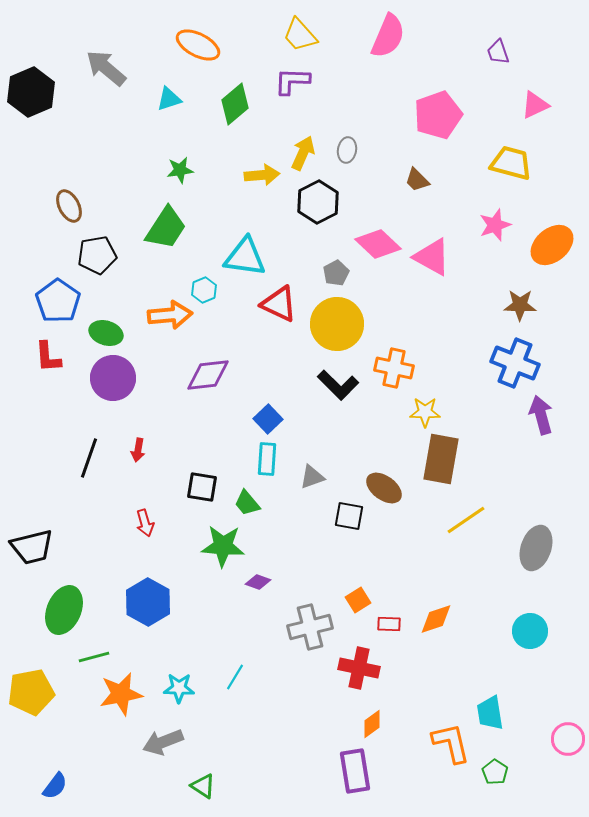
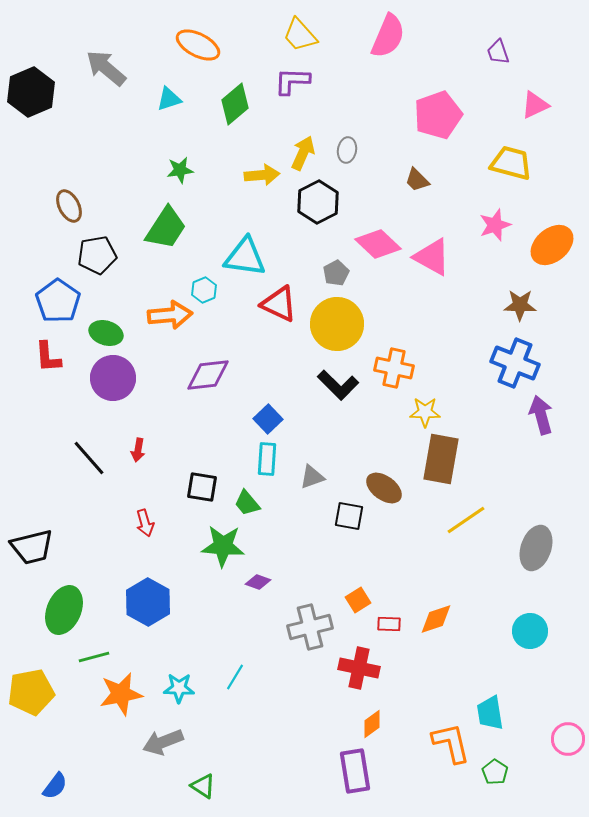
black line at (89, 458): rotated 60 degrees counterclockwise
